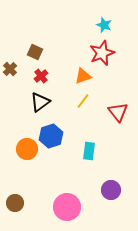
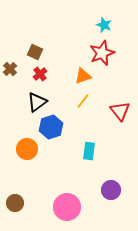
red cross: moved 1 px left, 2 px up
black triangle: moved 3 px left
red triangle: moved 2 px right, 1 px up
blue hexagon: moved 9 px up
